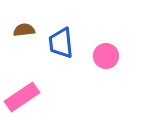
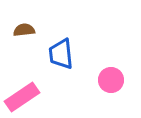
blue trapezoid: moved 11 px down
pink circle: moved 5 px right, 24 px down
